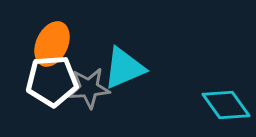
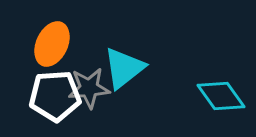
cyan triangle: rotated 15 degrees counterclockwise
white pentagon: moved 3 px right, 15 px down
cyan diamond: moved 5 px left, 9 px up
